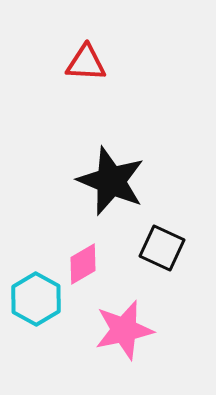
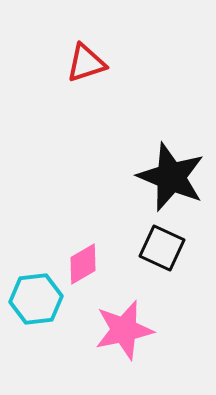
red triangle: rotated 21 degrees counterclockwise
black star: moved 60 px right, 4 px up
cyan hexagon: rotated 24 degrees clockwise
